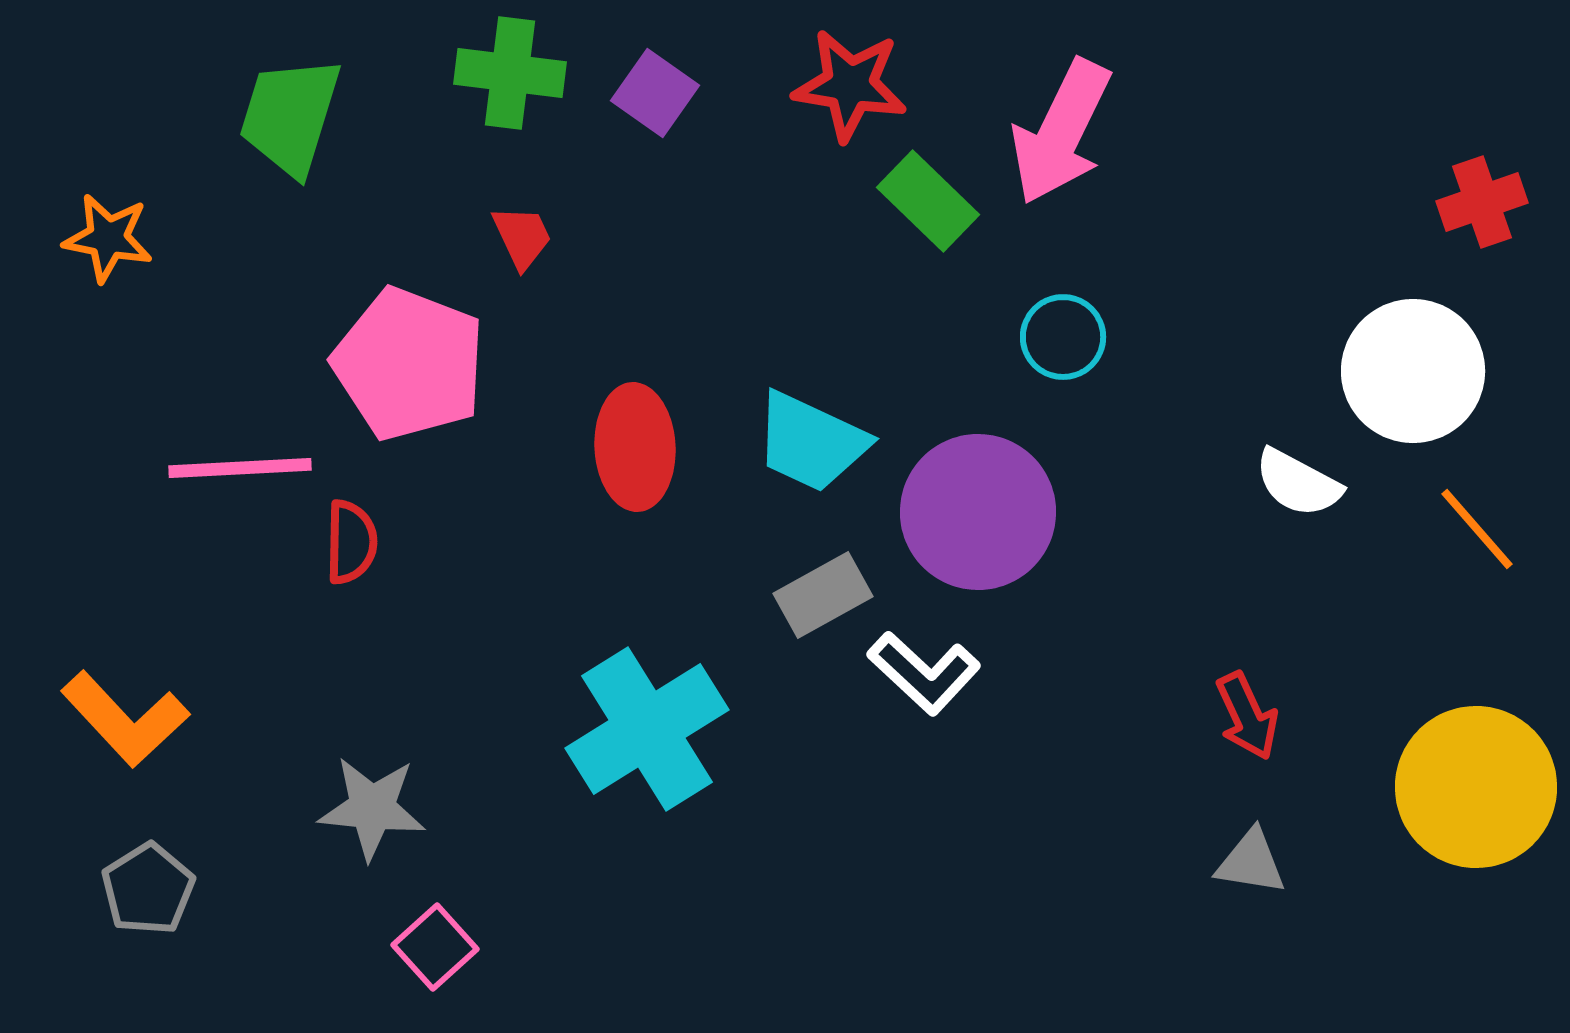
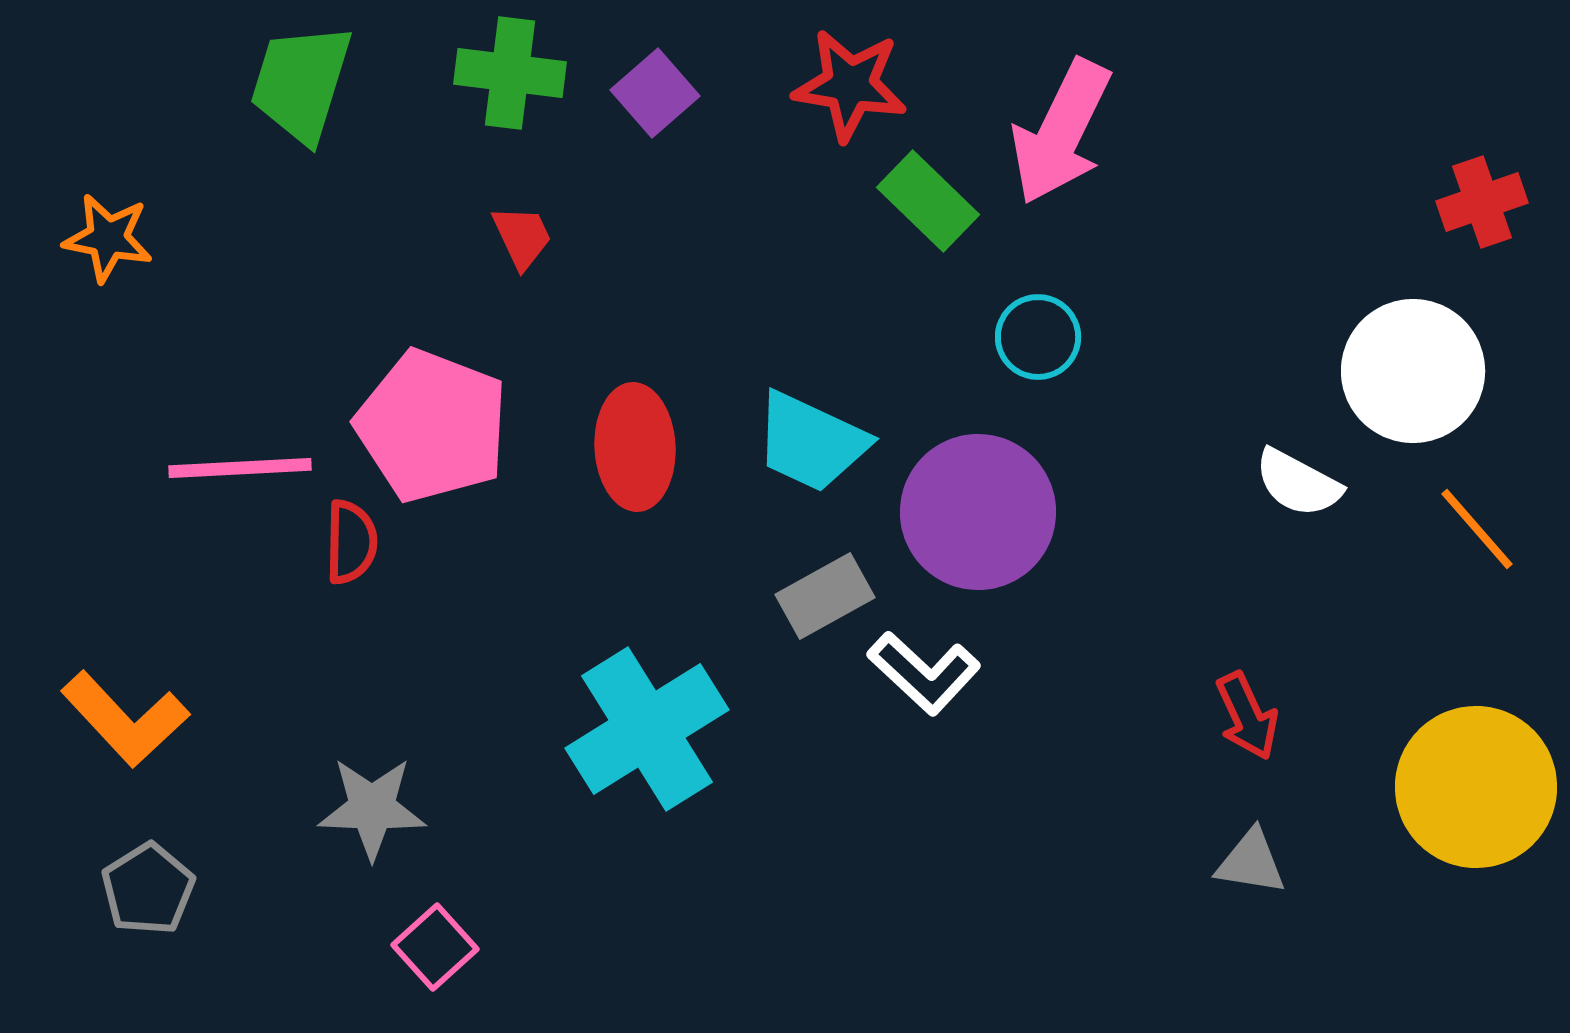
purple square: rotated 14 degrees clockwise
green trapezoid: moved 11 px right, 33 px up
cyan circle: moved 25 px left
pink pentagon: moved 23 px right, 62 px down
gray rectangle: moved 2 px right, 1 px down
gray star: rotated 4 degrees counterclockwise
